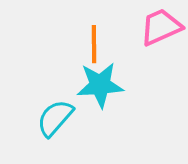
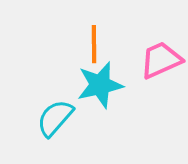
pink trapezoid: moved 33 px down
cyan star: rotated 9 degrees counterclockwise
